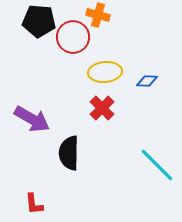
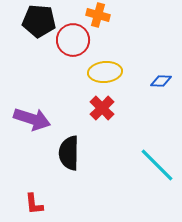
red circle: moved 3 px down
blue diamond: moved 14 px right
purple arrow: rotated 12 degrees counterclockwise
